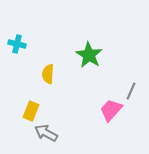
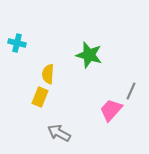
cyan cross: moved 1 px up
green star: rotated 16 degrees counterclockwise
yellow rectangle: moved 9 px right, 14 px up
gray arrow: moved 13 px right
